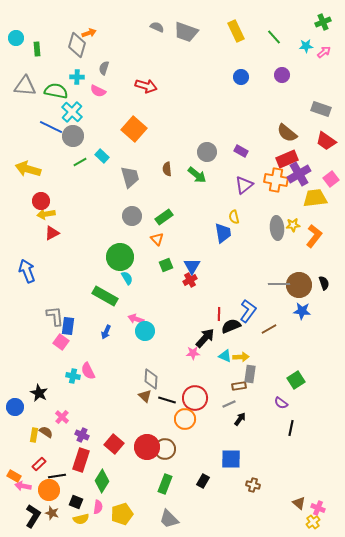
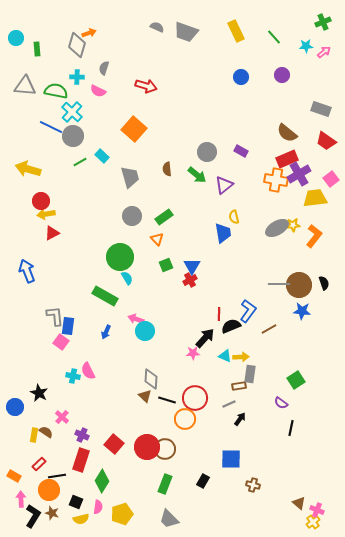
purple triangle at (244, 185): moved 20 px left
gray ellipse at (277, 228): rotated 65 degrees clockwise
pink arrow at (23, 486): moved 2 px left, 13 px down; rotated 77 degrees clockwise
pink cross at (318, 508): moved 1 px left, 2 px down
